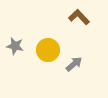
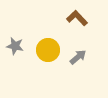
brown L-shape: moved 2 px left, 1 px down
gray arrow: moved 4 px right, 7 px up
